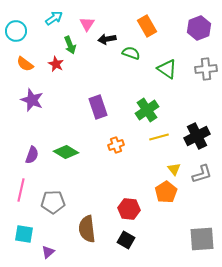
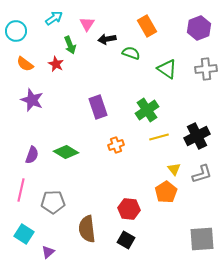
cyan square: rotated 24 degrees clockwise
